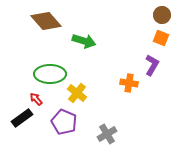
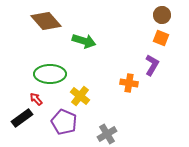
yellow cross: moved 3 px right, 3 px down
